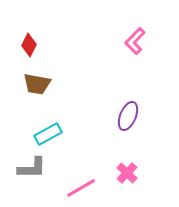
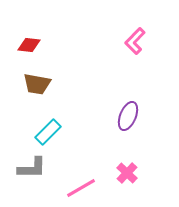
red diamond: rotated 70 degrees clockwise
cyan rectangle: moved 2 px up; rotated 16 degrees counterclockwise
